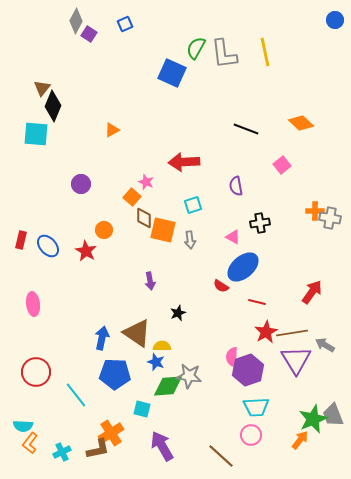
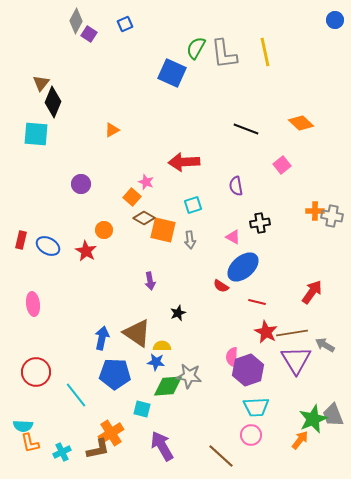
brown triangle at (42, 88): moved 1 px left, 5 px up
black diamond at (53, 106): moved 4 px up
brown diamond at (144, 218): rotated 60 degrees counterclockwise
gray cross at (330, 218): moved 2 px right, 2 px up
blue ellipse at (48, 246): rotated 20 degrees counterclockwise
red star at (266, 332): rotated 15 degrees counterclockwise
blue star at (156, 362): rotated 12 degrees counterclockwise
orange L-shape at (30, 443): rotated 50 degrees counterclockwise
